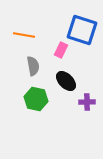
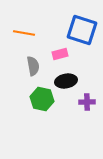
orange line: moved 2 px up
pink rectangle: moved 1 px left, 4 px down; rotated 49 degrees clockwise
black ellipse: rotated 55 degrees counterclockwise
green hexagon: moved 6 px right
